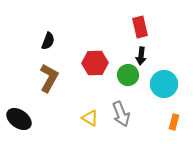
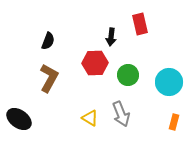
red rectangle: moved 3 px up
black arrow: moved 30 px left, 19 px up
cyan circle: moved 5 px right, 2 px up
